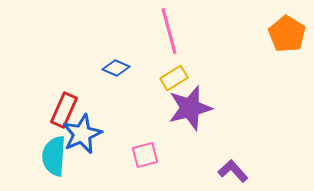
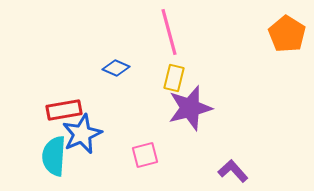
pink line: moved 1 px down
yellow rectangle: rotated 44 degrees counterclockwise
red rectangle: rotated 56 degrees clockwise
